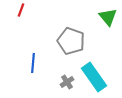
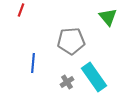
gray pentagon: rotated 24 degrees counterclockwise
